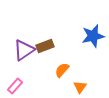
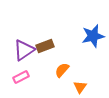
pink rectangle: moved 6 px right, 9 px up; rotated 21 degrees clockwise
